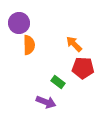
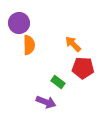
orange arrow: moved 1 px left
